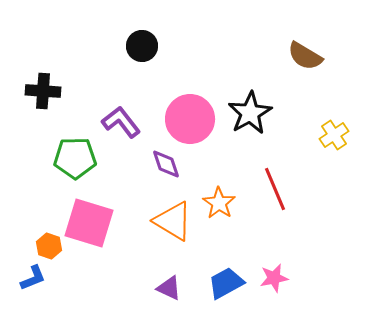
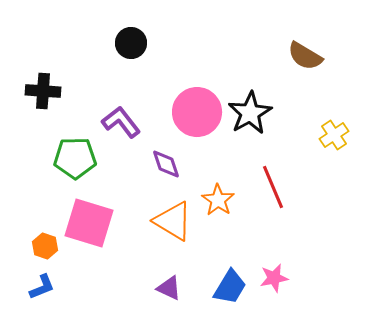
black circle: moved 11 px left, 3 px up
pink circle: moved 7 px right, 7 px up
red line: moved 2 px left, 2 px up
orange star: moved 1 px left, 3 px up
orange hexagon: moved 4 px left
blue L-shape: moved 9 px right, 9 px down
blue trapezoid: moved 4 px right, 4 px down; rotated 150 degrees clockwise
